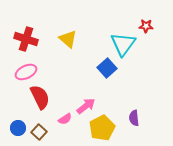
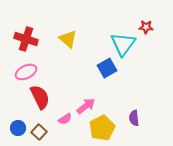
red star: moved 1 px down
blue square: rotated 12 degrees clockwise
